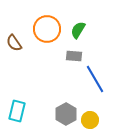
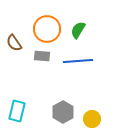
gray rectangle: moved 32 px left
blue line: moved 17 px left, 18 px up; rotated 64 degrees counterclockwise
gray hexagon: moved 3 px left, 2 px up
yellow circle: moved 2 px right, 1 px up
